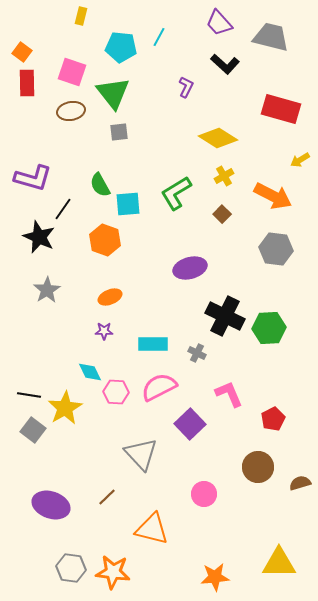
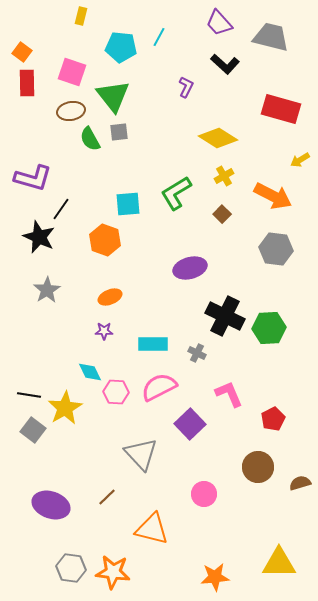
green triangle at (113, 93): moved 3 px down
green semicircle at (100, 185): moved 10 px left, 46 px up
black line at (63, 209): moved 2 px left
